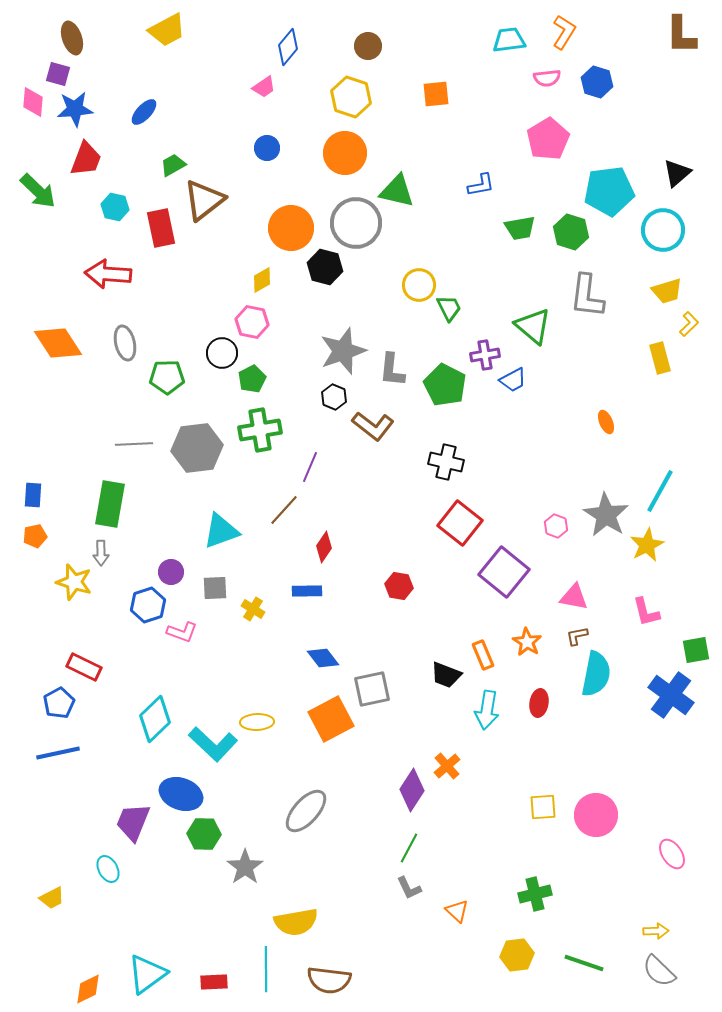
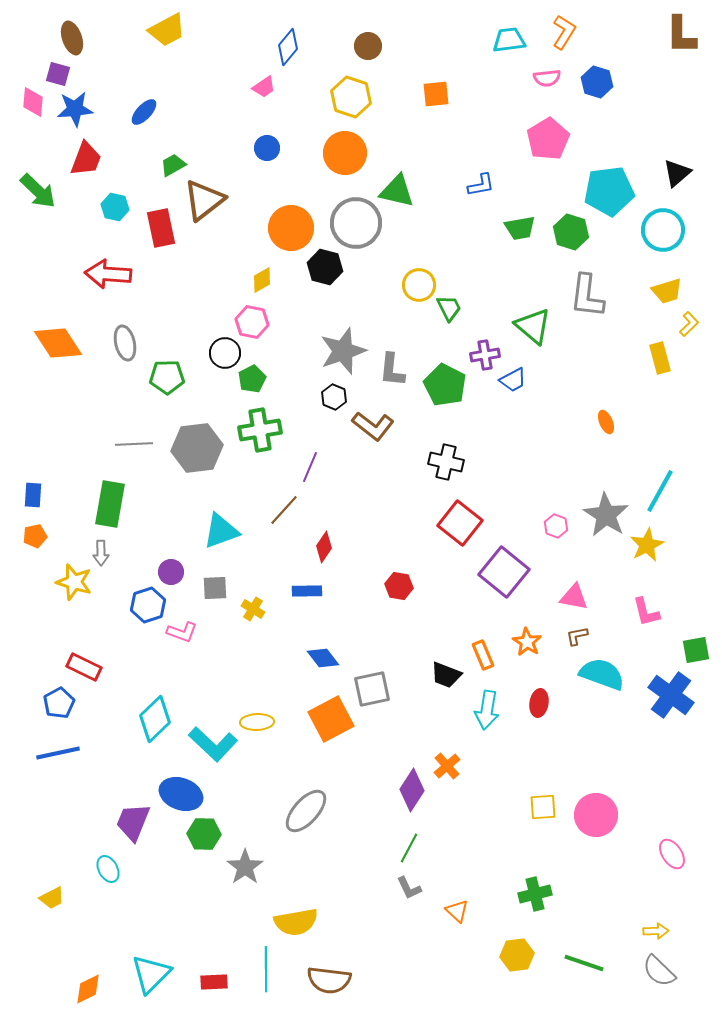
black circle at (222, 353): moved 3 px right
cyan semicircle at (596, 674): moved 6 px right; rotated 81 degrees counterclockwise
cyan triangle at (147, 974): moved 4 px right; rotated 9 degrees counterclockwise
